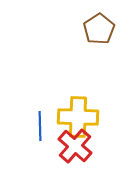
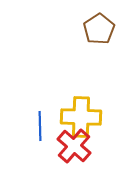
yellow cross: moved 3 px right
red cross: moved 1 px left
